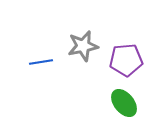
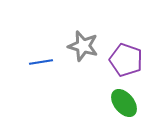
gray star: rotated 28 degrees clockwise
purple pentagon: rotated 24 degrees clockwise
